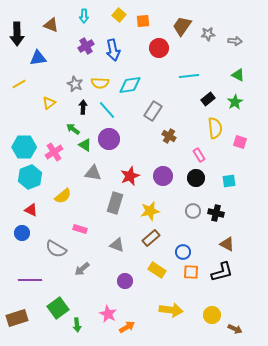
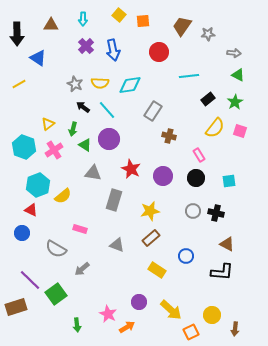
cyan arrow at (84, 16): moved 1 px left, 3 px down
brown triangle at (51, 25): rotated 21 degrees counterclockwise
gray arrow at (235, 41): moved 1 px left, 12 px down
purple cross at (86, 46): rotated 14 degrees counterclockwise
red circle at (159, 48): moved 4 px down
blue triangle at (38, 58): rotated 42 degrees clockwise
yellow triangle at (49, 103): moved 1 px left, 21 px down
black arrow at (83, 107): rotated 56 degrees counterclockwise
yellow semicircle at (215, 128): rotated 45 degrees clockwise
green arrow at (73, 129): rotated 112 degrees counterclockwise
brown cross at (169, 136): rotated 16 degrees counterclockwise
pink square at (240, 142): moved 11 px up
cyan hexagon at (24, 147): rotated 20 degrees clockwise
pink cross at (54, 152): moved 2 px up
red star at (130, 176): moved 1 px right, 7 px up; rotated 24 degrees counterclockwise
cyan hexagon at (30, 177): moved 8 px right, 8 px down
gray rectangle at (115, 203): moved 1 px left, 3 px up
blue circle at (183, 252): moved 3 px right, 4 px down
orange square at (191, 272): moved 60 px down; rotated 28 degrees counterclockwise
black L-shape at (222, 272): rotated 20 degrees clockwise
purple line at (30, 280): rotated 45 degrees clockwise
purple circle at (125, 281): moved 14 px right, 21 px down
green square at (58, 308): moved 2 px left, 14 px up
yellow arrow at (171, 310): rotated 35 degrees clockwise
brown rectangle at (17, 318): moved 1 px left, 11 px up
brown arrow at (235, 329): rotated 72 degrees clockwise
